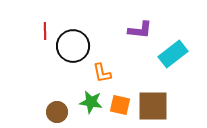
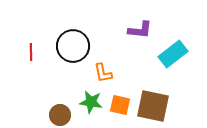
red line: moved 14 px left, 21 px down
orange L-shape: moved 1 px right
brown square: rotated 12 degrees clockwise
brown circle: moved 3 px right, 3 px down
